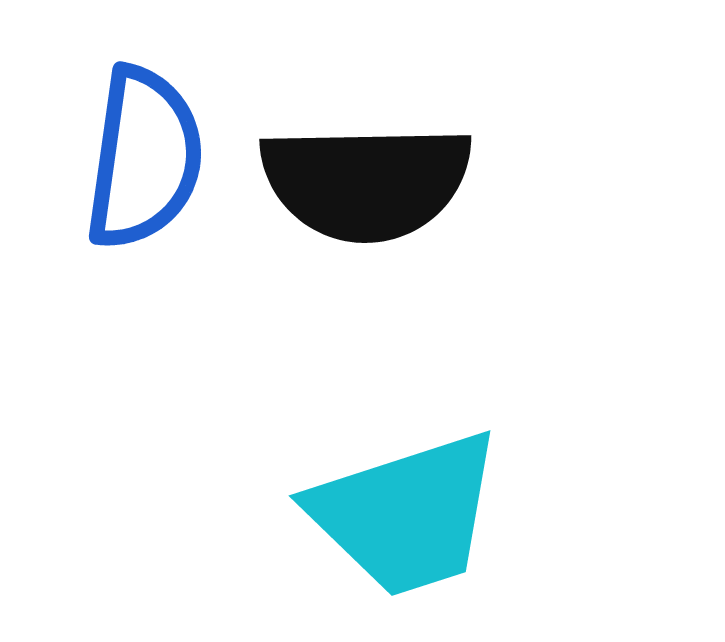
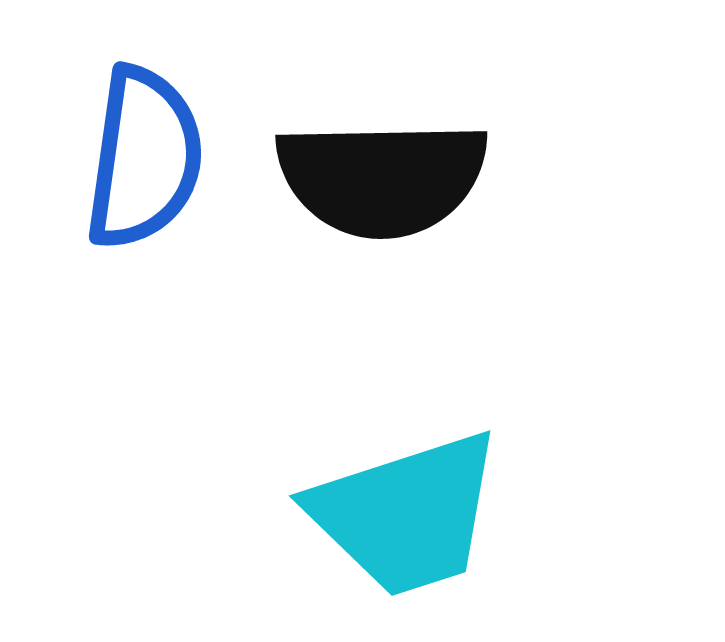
black semicircle: moved 16 px right, 4 px up
